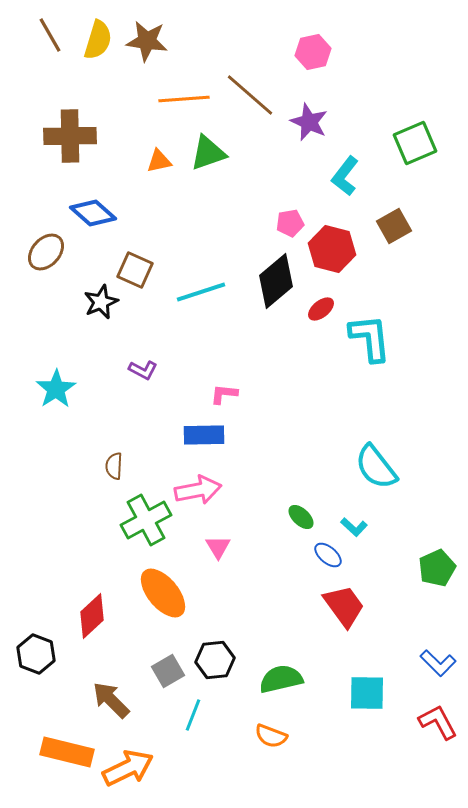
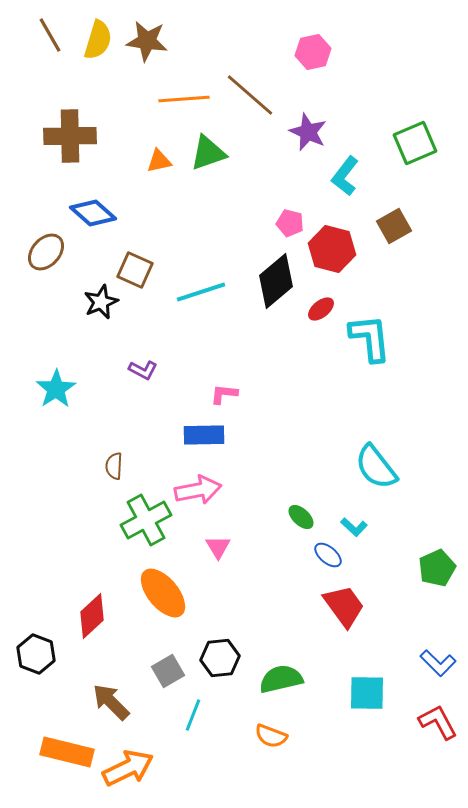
purple star at (309, 122): moved 1 px left, 10 px down
pink pentagon at (290, 223): rotated 24 degrees clockwise
black hexagon at (215, 660): moved 5 px right, 2 px up
brown arrow at (111, 700): moved 2 px down
